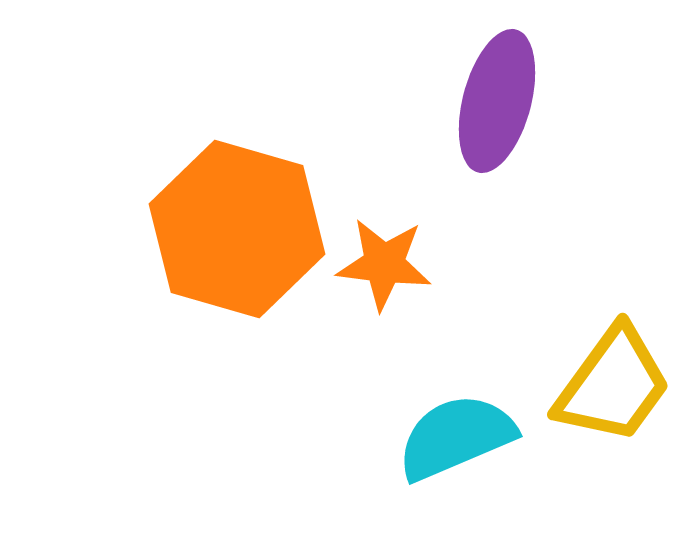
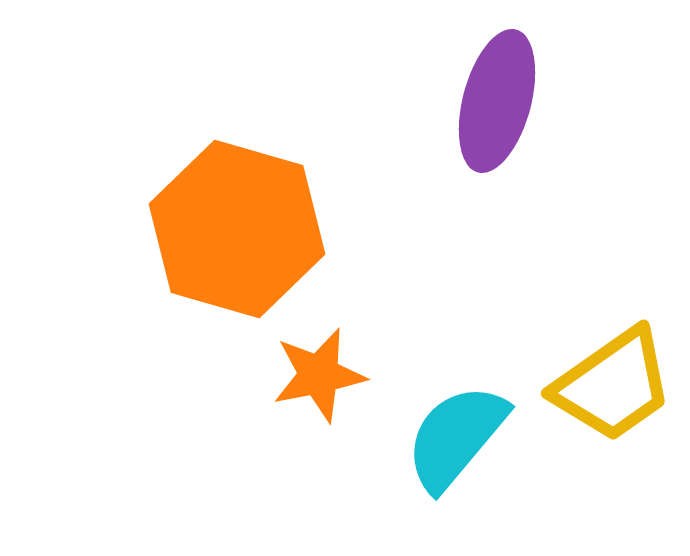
orange star: moved 65 px left, 111 px down; rotated 18 degrees counterclockwise
yellow trapezoid: rotated 19 degrees clockwise
cyan semicircle: rotated 27 degrees counterclockwise
